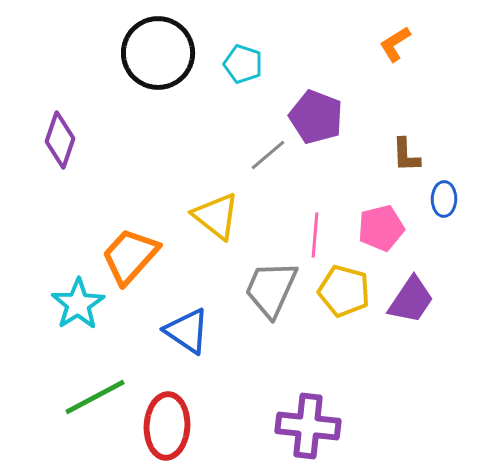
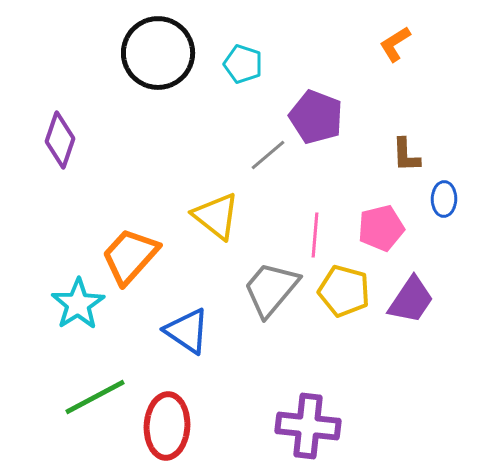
gray trapezoid: rotated 16 degrees clockwise
